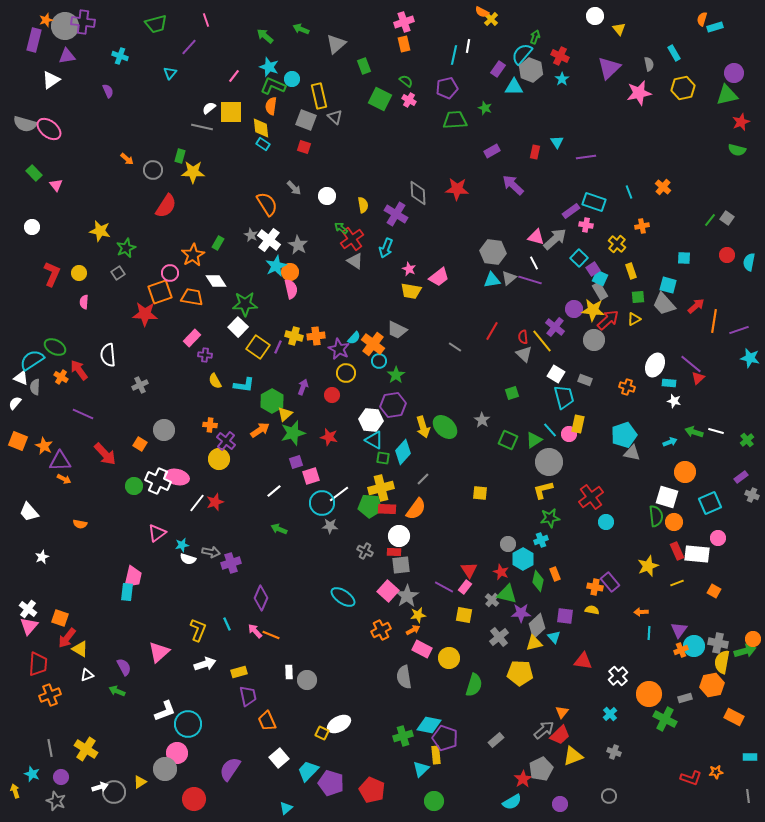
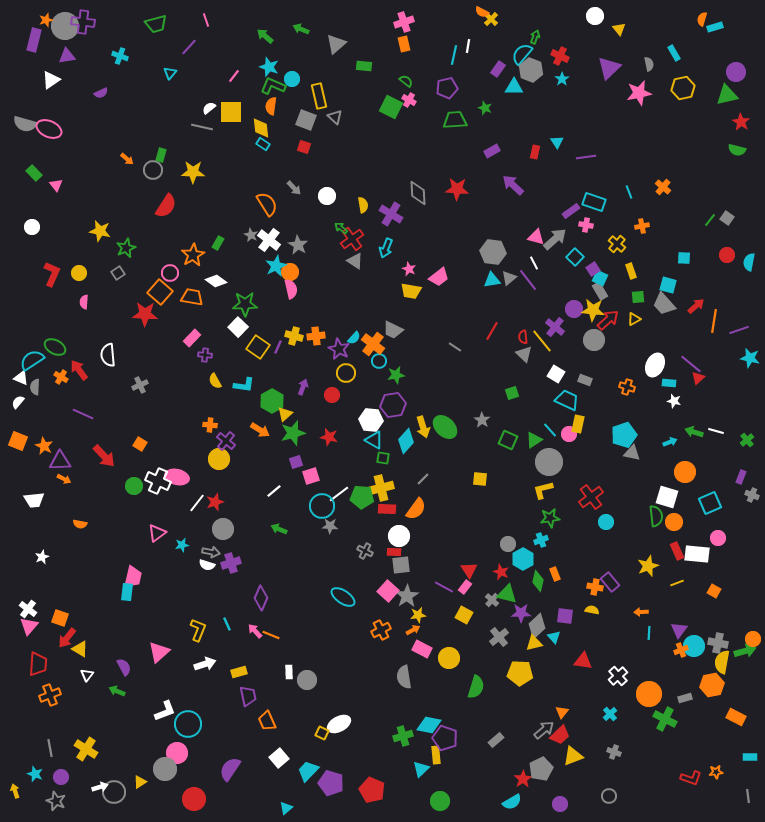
green rectangle at (364, 66): rotated 63 degrees counterclockwise
purple circle at (734, 73): moved 2 px right, 1 px up
purple semicircle at (108, 91): moved 7 px left, 2 px down; rotated 88 degrees clockwise
green square at (380, 99): moved 11 px right, 8 px down
red star at (741, 122): rotated 18 degrees counterclockwise
pink ellipse at (49, 129): rotated 15 degrees counterclockwise
green rectangle at (180, 156): moved 19 px left, 1 px up
purple cross at (396, 214): moved 5 px left
cyan square at (579, 258): moved 4 px left, 1 px up
purple line at (530, 280): moved 2 px left; rotated 35 degrees clockwise
white diamond at (216, 281): rotated 20 degrees counterclockwise
orange square at (160, 292): rotated 30 degrees counterclockwise
gray trapezoid at (397, 330): moved 4 px left
green star at (396, 375): rotated 24 degrees clockwise
cyan trapezoid at (564, 397): moved 3 px right, 3 px down; rotated 50 degrees counterclockwise
white semicircle at (15, 403): moved 3 px right, 1 px up
gray circle at (164, 430): moved 59 px right, 99 px down
orange arrow at (260, 430): rotated 66 degrees clockwise
cyan diamond at (403, 452): moved 3 px right, 11 px up
red arrow at (105, 454): moved 1 px left, 2 px down
purple rectangle at (741, 477): rotated 32 degrees counterclockwise
yellow square at (480, 493): moved 14 px up
cyan circle at (322, 503): moved 3 px down
green pentagon at (370, 506): moved 8 px left, 9 px up
white trapezoid at (29, 512): moved 5 px right, 12 px up; rotated 55 degrees counterclockwise
white semicircle at (188, 559): moved 19 px right, 6 px down
yellow square at (464, 615): rotated 18 degrees clockwise
white triangle at (87, 675): rotated 32 degrees counterclockwise
green semicircle at (474, 685): moved 2 px right, 2 px down
orange rectangle at (734, 717): moved 2 px right
cyan star at (32, 774): moved 3 px right
green circle at (434, 801): moved 6 px right
